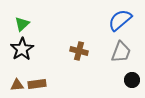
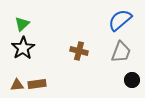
black star: moved 1 px right, 1 px up
